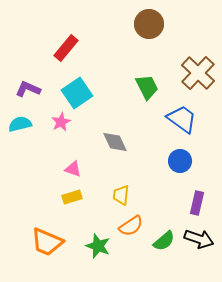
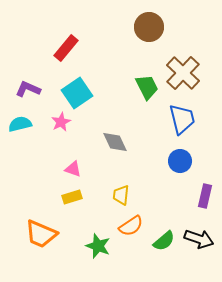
brown circle: moved 3 px down
brown cross: moved 15 px left
blue trapezoid: rotated 40 degrees clockwise
purple rectangle: moved 8 px right, 7 px up
orange trapezoid: moved 6 px left, 8 px up
